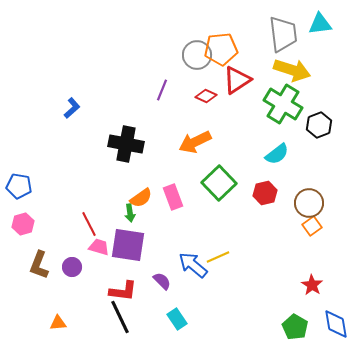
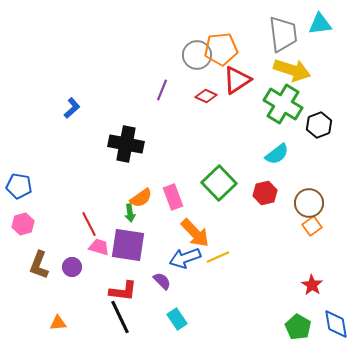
orange arrow: moved 91 px down; rotated 108 degrees counterclockwise
blue arrow: moved 8 px left, 7 px up; rotated 60 degrees counterclockwise
green pentagon: moved 3 px right
